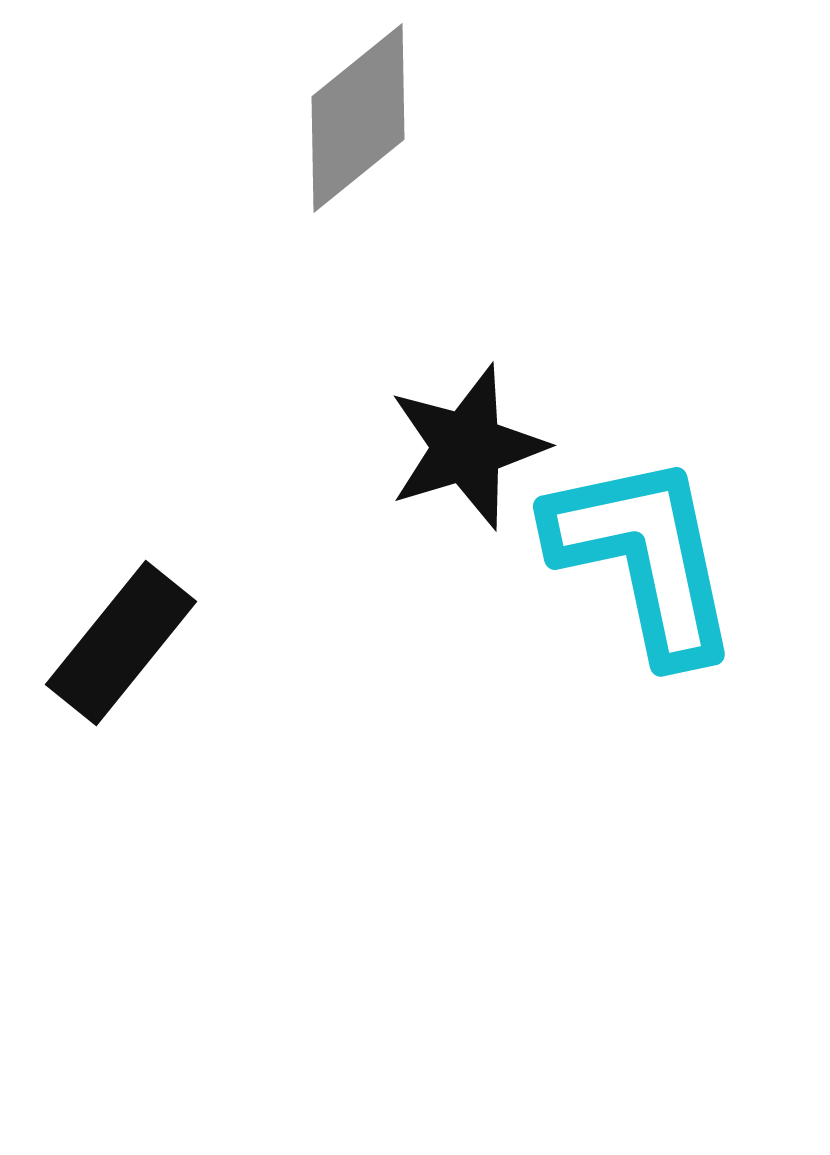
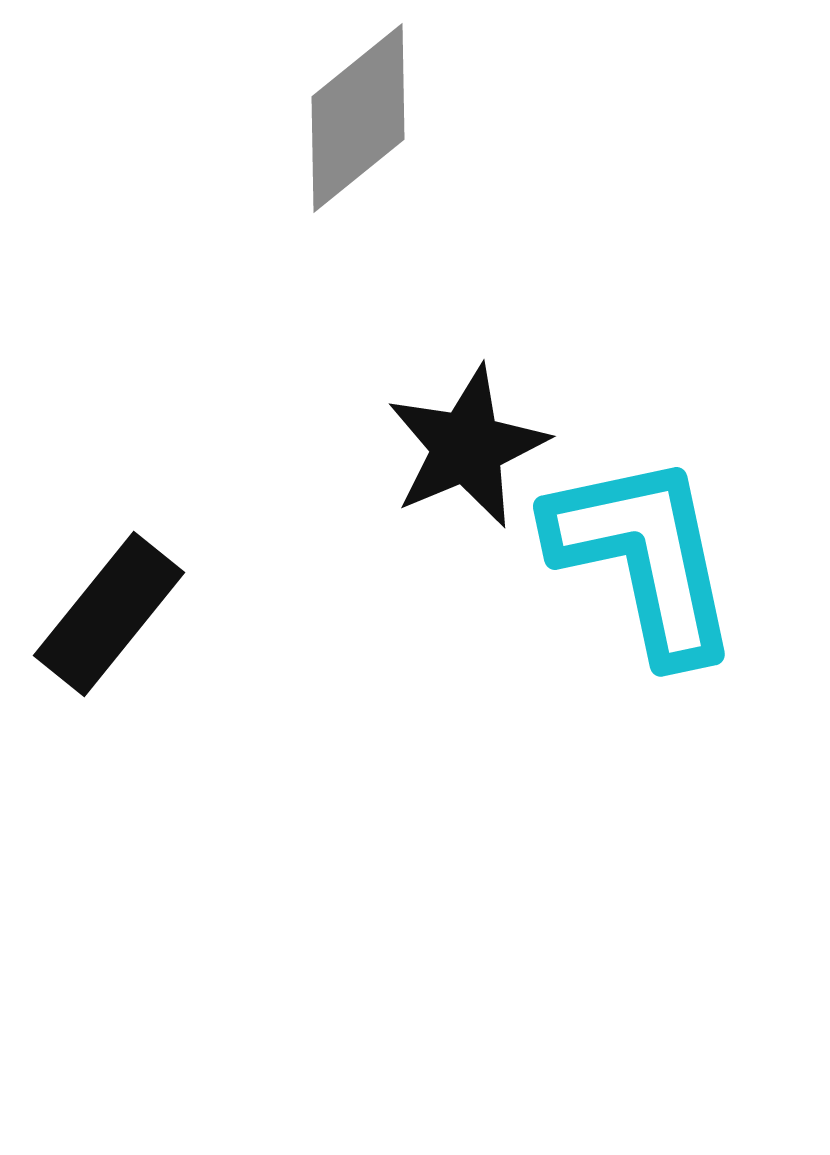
black star: rotated 6 degrees counterclockwise
black rectangle: moved 12 px left, 29 px up
